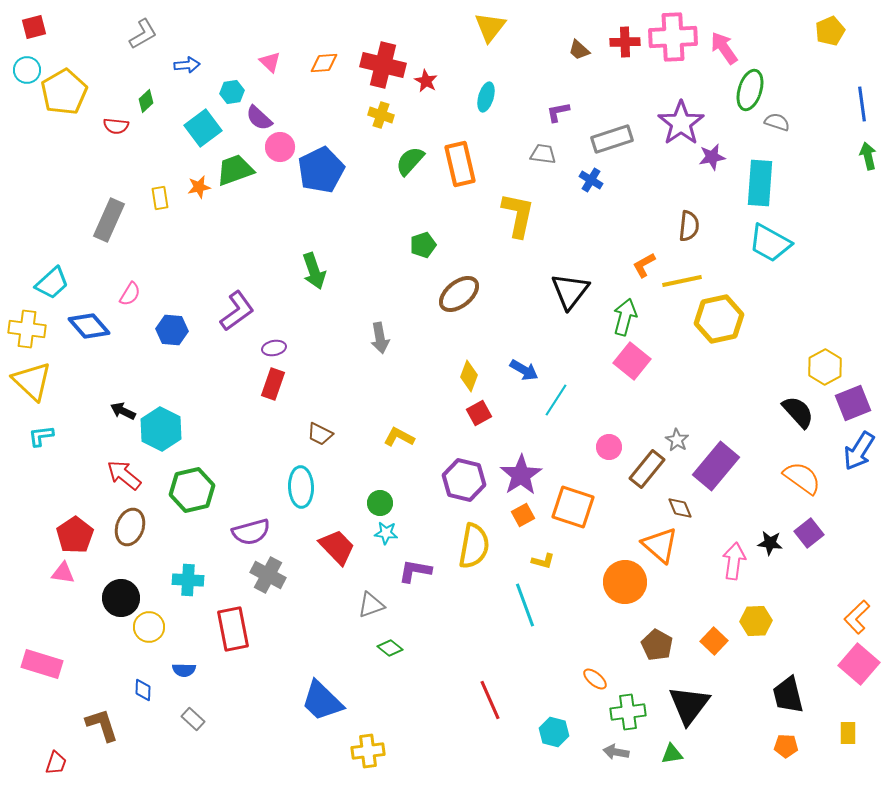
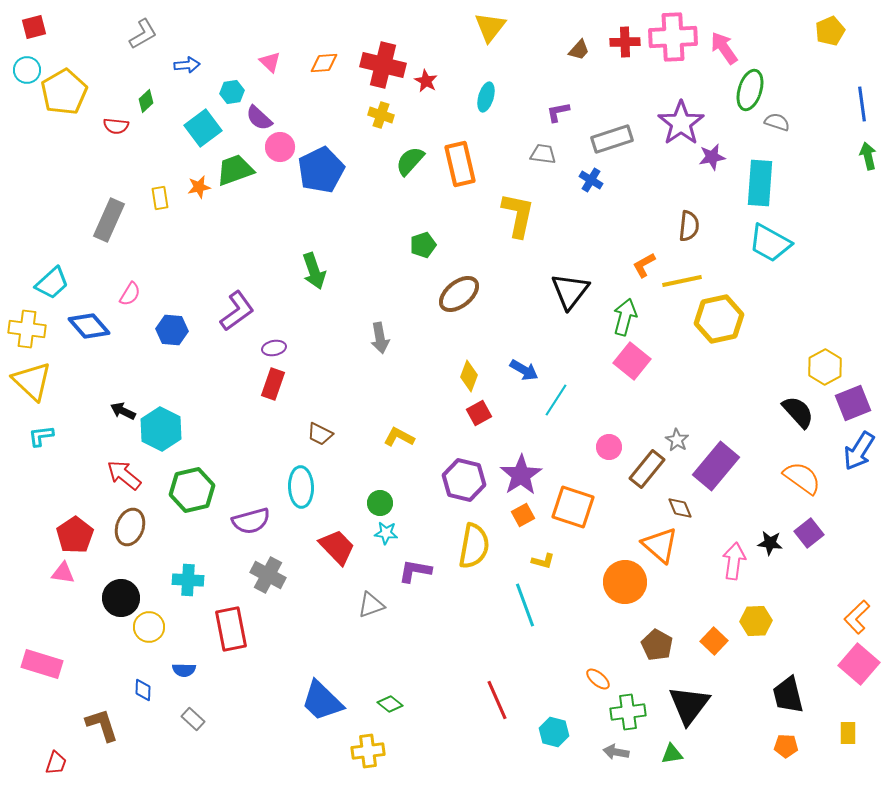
brown trapezoid at (579, 50): rotated 90 degrees counterclockwise
purple semicircle at (251, 532): moved 11 px up
red rectangle at (233, 629): moved 2 px left
green diamond at (390, 648): moved 56 px down
orange ellipse at (595, 679): moved 3 px right
red line at (490, 700): moved 7 px right
